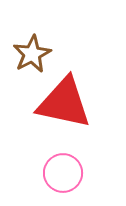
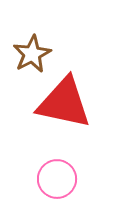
pink circle: moved 6 px left, 6 px down
